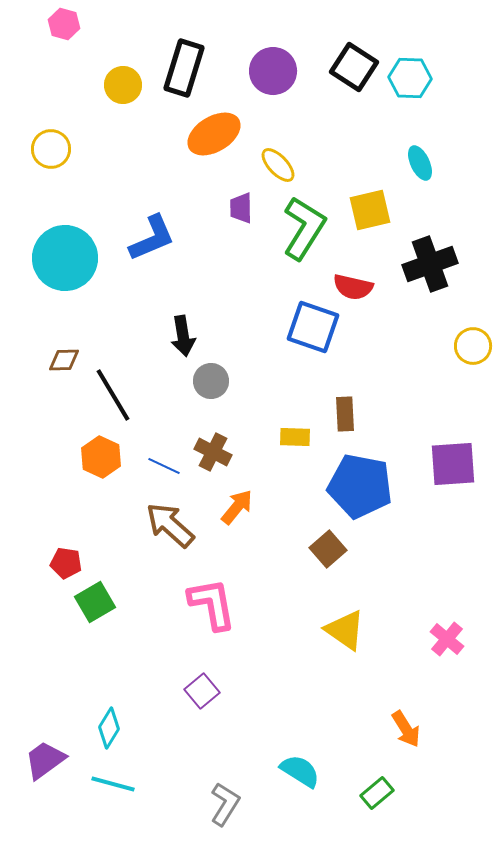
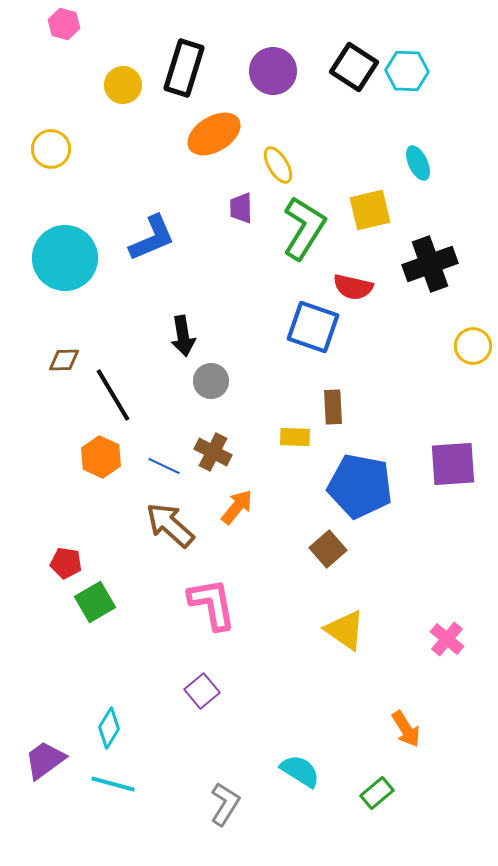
cyan hexagon at (410, 78): moved 3 px left, 7 px up
cyan ellipse at (420, 163): moved 2 px left
yellow ellipse at (278, 165): rotated 12 degrees clockwise
brown rectangle at (345, 414): moved 12 px left, 7 px up
